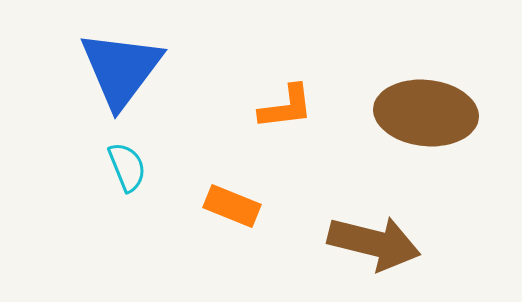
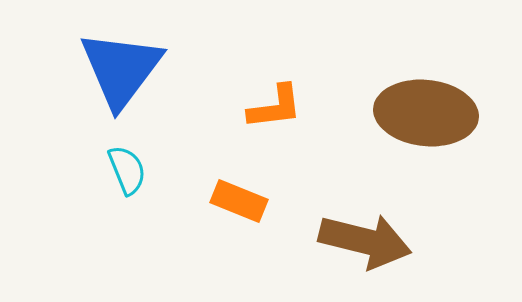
orange L-shape: moved 11 px left
cyan semicircle: moved 3 px down
orange rectangle: moved 7 px right, 5 px up
brown arrow: moved 9 px left, 2 px up
